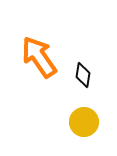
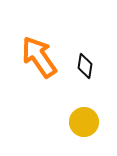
black diamond: moved 2 px right, 9 px up
